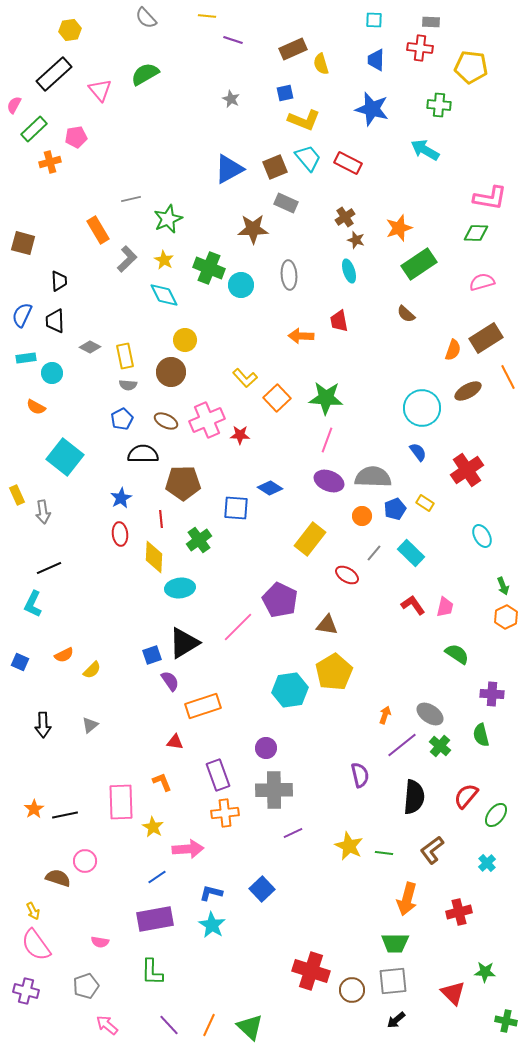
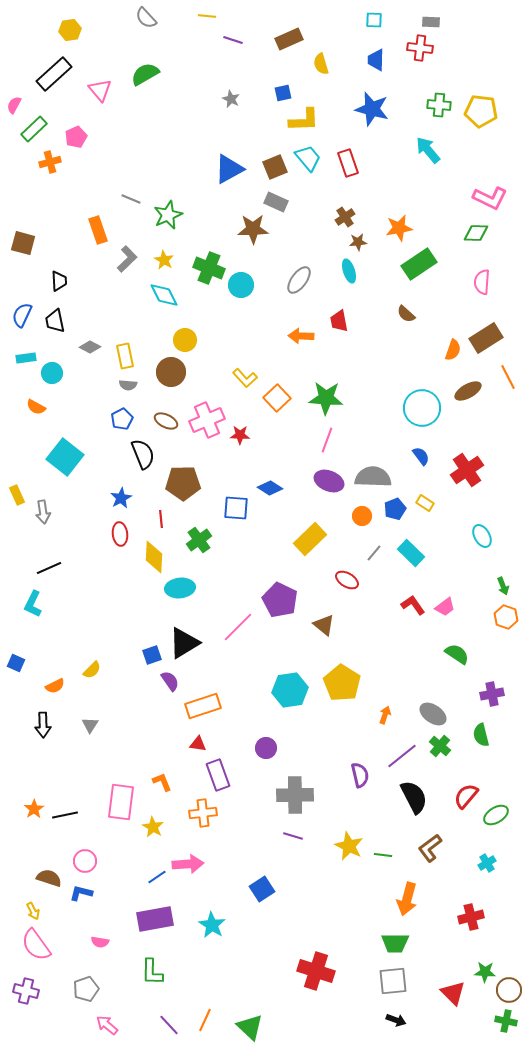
brown rectangle at (293, 49): moved 4 px left, 10 px up
yellow pentagon at (471, 67): moved 10 px right, 44 px down
blue square at (285, 93): moved 2 px left
yellow L-shape at (304, 120): rotated 24 degrees counterclockwise
pink pentagon at (76, 137): rotated 15 degrees counterclockwise
cyan arrow at (425, 150): moved 3 px right; rotated 20 degrees clockwise
red rectangle at (348, 163): rotated 44 degrees clockwise
pink L-shape at (490, 198): rotated 16 degrees clockwise
gray line at (131, 199): rotated 36 degrees clockwise
gray rectangle at (286, 203): moved 10 px left, 1 px up
green star at (168, 219): moved 4 px up
orange star at (399, 228): rotated 8 degrees clockwise
orange rectangle at (98, 230): rotated 12 degrees clockwise
brown star at (356, 240): moved 2 px right, 2 px down; rotated 24 degrees counterclockwise
gray ellipse at (289, 275): moved 10 px right, 5 px down; rotated 40 degrees clockwise
pink semicircle at (482, 282): rotated 70 degrees counterclockwise
black trapezoid at (55, 321): rotated 10 degrees counterclockwise
blue semicircle at (418, 452): moved 3 px right, 4 px down
black semicircle at (143, 454): rotated 68 degrees clockwise
yellow rectangle at (310, 539): rotated 8 degrees clockwise
red ellipse at (347, 575): moved 5 px down
pink trapezoid at (445, 607): rotated 40 degrees clockwise
orange hexagon at (506, 617): rotated 15 degrees counterclockwise
brown triangle at (327, 625): moved 3 px left; rotated 30 degrees clockwise
orange semicircle at (64, 655): moved 9 px left, 31 px down
blue square at (20, 662): moved 4 px left, 1 px down
yellow pentagon at (334, 672): moved 8 px right, 11 px down; rotated 9 degrees counterclockwise
purple cross at (492, 694): rotated 15 degrees counterclockwise
gray ellipse at (430, 714): moved 3 px right
gray triangle at (90, 725): rotated 18 degrees counterclockwise
red triangle at (175, 742): moved 23 px right, 2 px down
purple line at (402, 745): moved 11 px down
gray cross at (274, 790): moved 21 px right, 5 px down
black semicircle at (414, 797): rotated 32 degrees counterclockwise
pink rectangle at (121, 802): rotated 9 degrees clockwise
orange cross at (225, 813): moved 22 px left
green ellipse at (496, 815): rotated 20 degrees clockwise
purple line at (293, 833): moved 3 px down; rotated 42 degrees clockwise
pink arrow at (188, 849): moved 15 px down
brown L-shape at (432, 850): moved 2 px left, 2 px up
green line at (384, 853): moved 1 px left, 2 px down
cyan cross at (487, 863): rotated 12 degrees clockwise
brown semicircle at (58, 878): moved 9 px left
blue square at (262, 889): rotated 10 degrees clockwise
blue L-shape at (211, 893): moved 130 px left
red cross at (459, 912): moved 12 px right, 5 px down
red cross at (311, 971): moved 5 px right
gray pentagon at (86, 986): moved 3 px down
brown circle at (352, 990): moved 157 px right
black arrow at (396, 1020): rotated 120 degrees counterclockwise
orange line at (209, 1025): moved 4 px left, 5 px up
